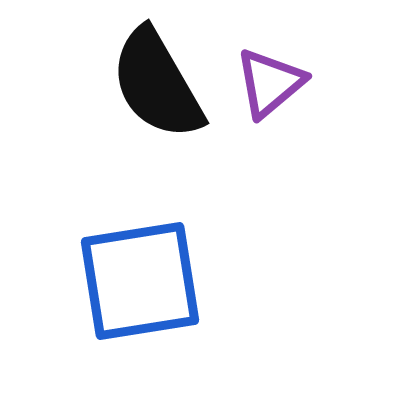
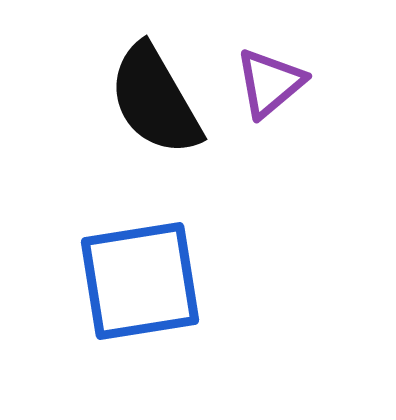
black semicircle: moved 2 px left, 16 px down
